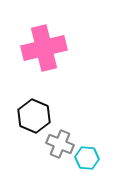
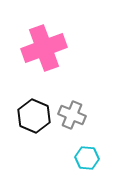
pink cross: rotated 6 degrees counterclockwise
gray cross: moved 12 px right, 29 px up
